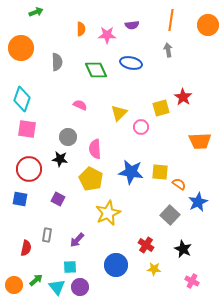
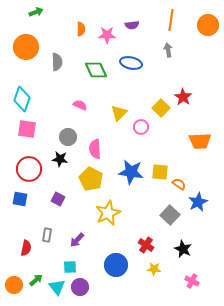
orange circle at (21, 48): moved 5 px right, 1 px up
yellow square at (161, 108): rotated 30 degrees counterclockwise
